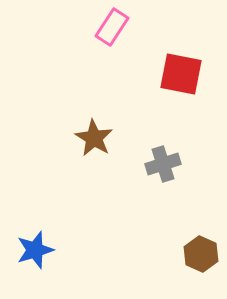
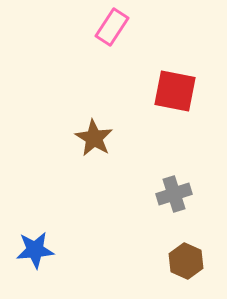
red square: moved 6 px left, 17 px down
gray cross: moved 11 px right, 30 px down
blue star: rotated 12 degrees clockwise
brown hexagon: moved 15 px left, 7 px down
